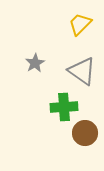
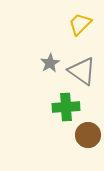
gray star: moved 15 px right
green cross: moved 2 px right
brown circle: moved 3 px right, 2 px down
